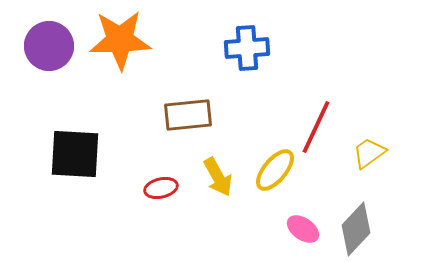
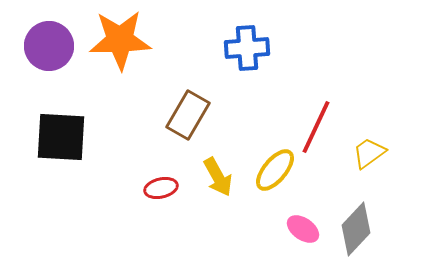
brown rectangle: rotated 54 degrees counterclockwise
black square: moved 14 px left, 17 px up
